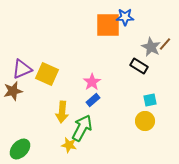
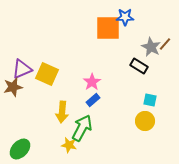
orange square: moved 3 px down
brown star: moved 4 px up
cyan square: rotated 24 degrees clockwise
